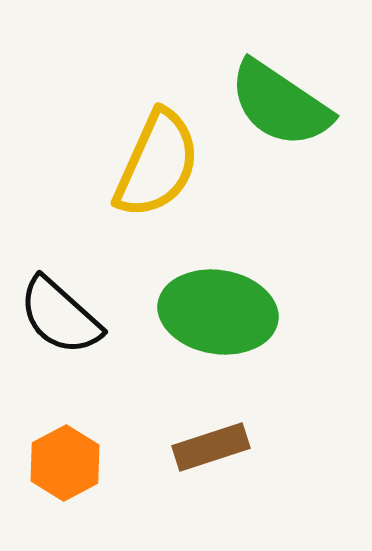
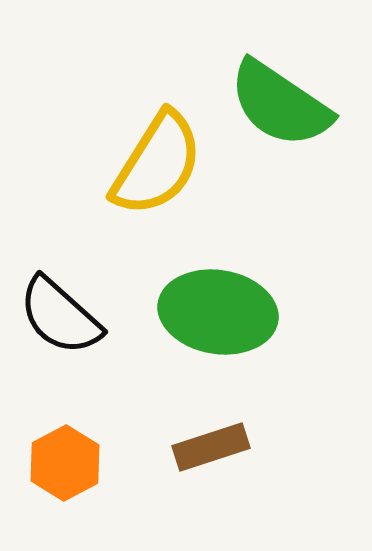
yellow semicircle: rotated 8 degrees clockwise
